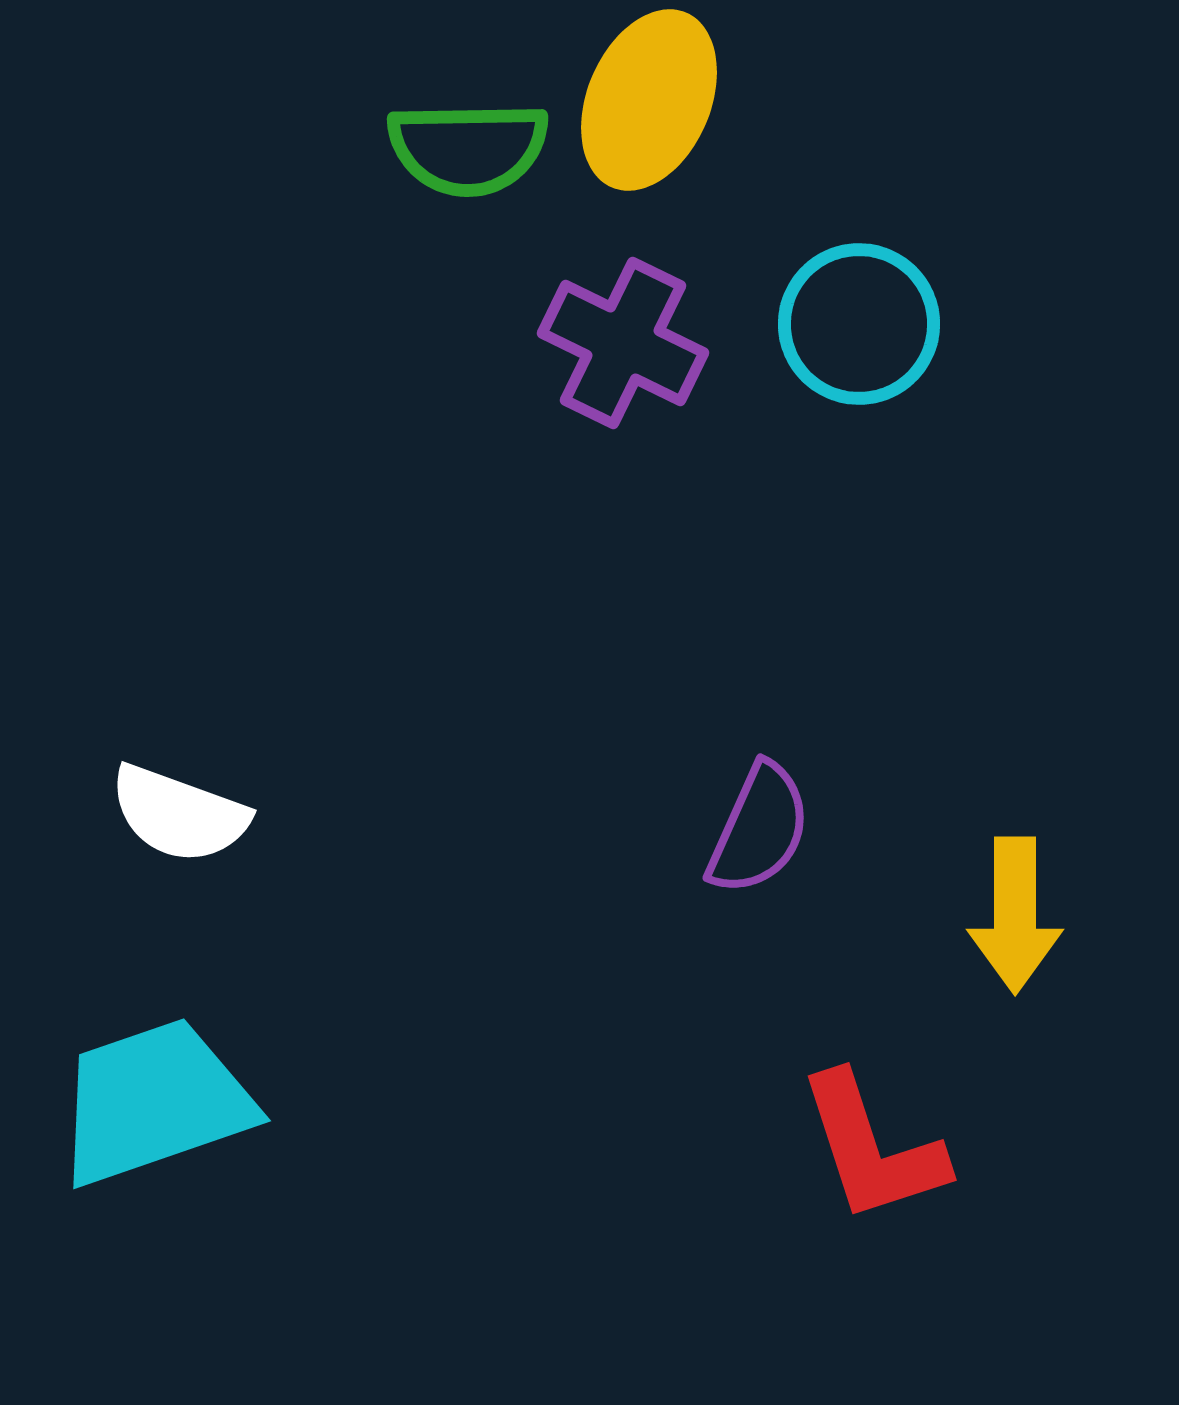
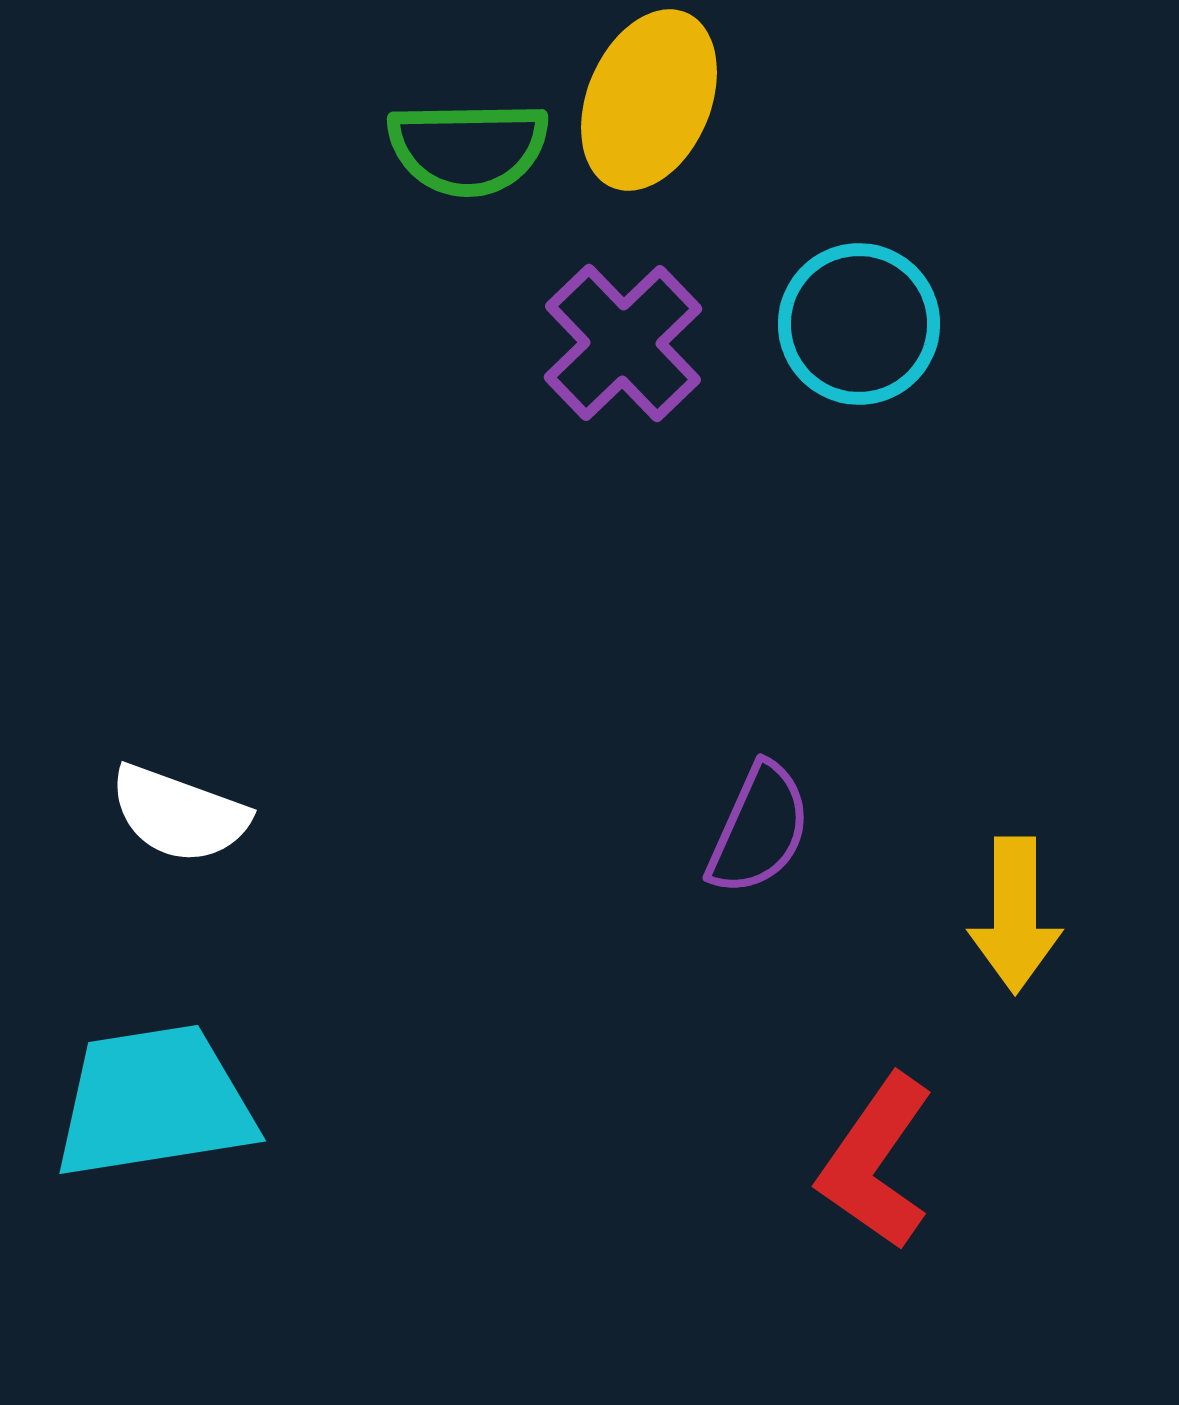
purple cross: rotated 20 degrees clockwise
cyan trapezoid: rotated 10 degrees clockwise
red L-shape: moved 4 px right, 14 px down; rotated 53 degrees clockwise
